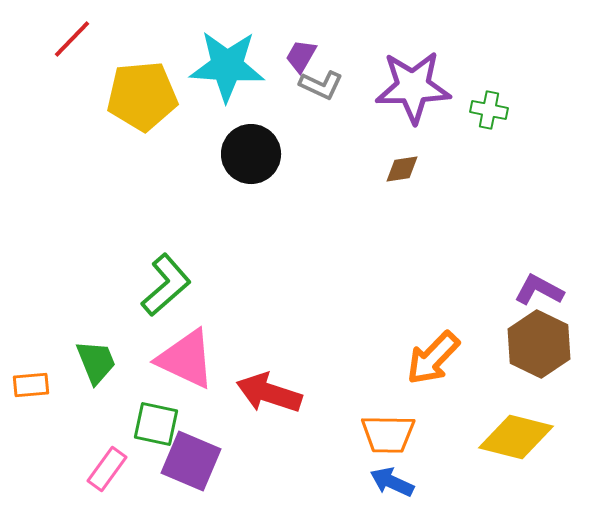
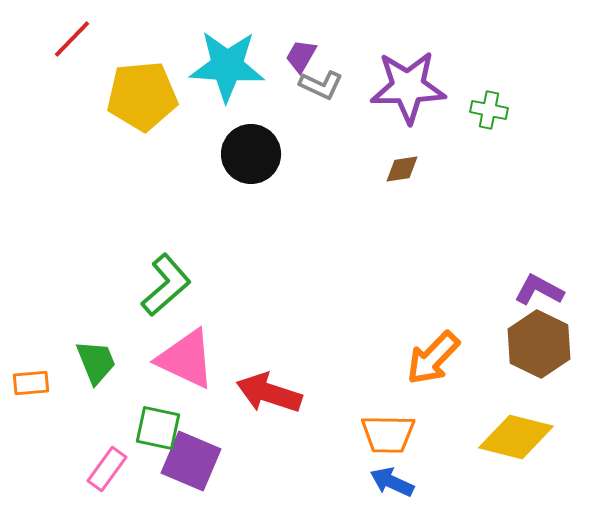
purple star: moved 5 px left
orange rectangle: moved 2 px up
green square: moved 2 px right, 4 px down
